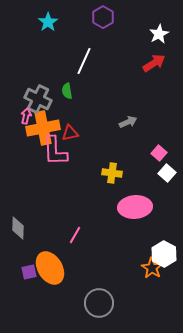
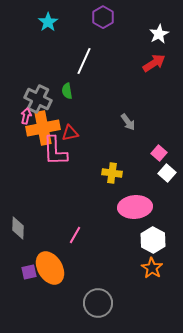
gray arrow: rotated 78 degrees clockwise
white hexagon: moved 11 px left, 14 px up
gray circle: moved 1 px left
